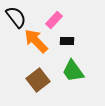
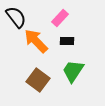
pink rectangle: moved 6 px right, 2 px up
green trapezoid: rotated 70 degrees clockwise
brown square: rotated 15 degrees counterclockwise
